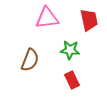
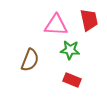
pink triangle: moved 9 px right, 7 px down; rotated 10 degrees clockwise
red rectangle: rotated 42 degrees counterclockwise
